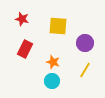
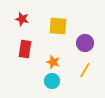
red rectangle: rotated 18 degrees counterclockwise
